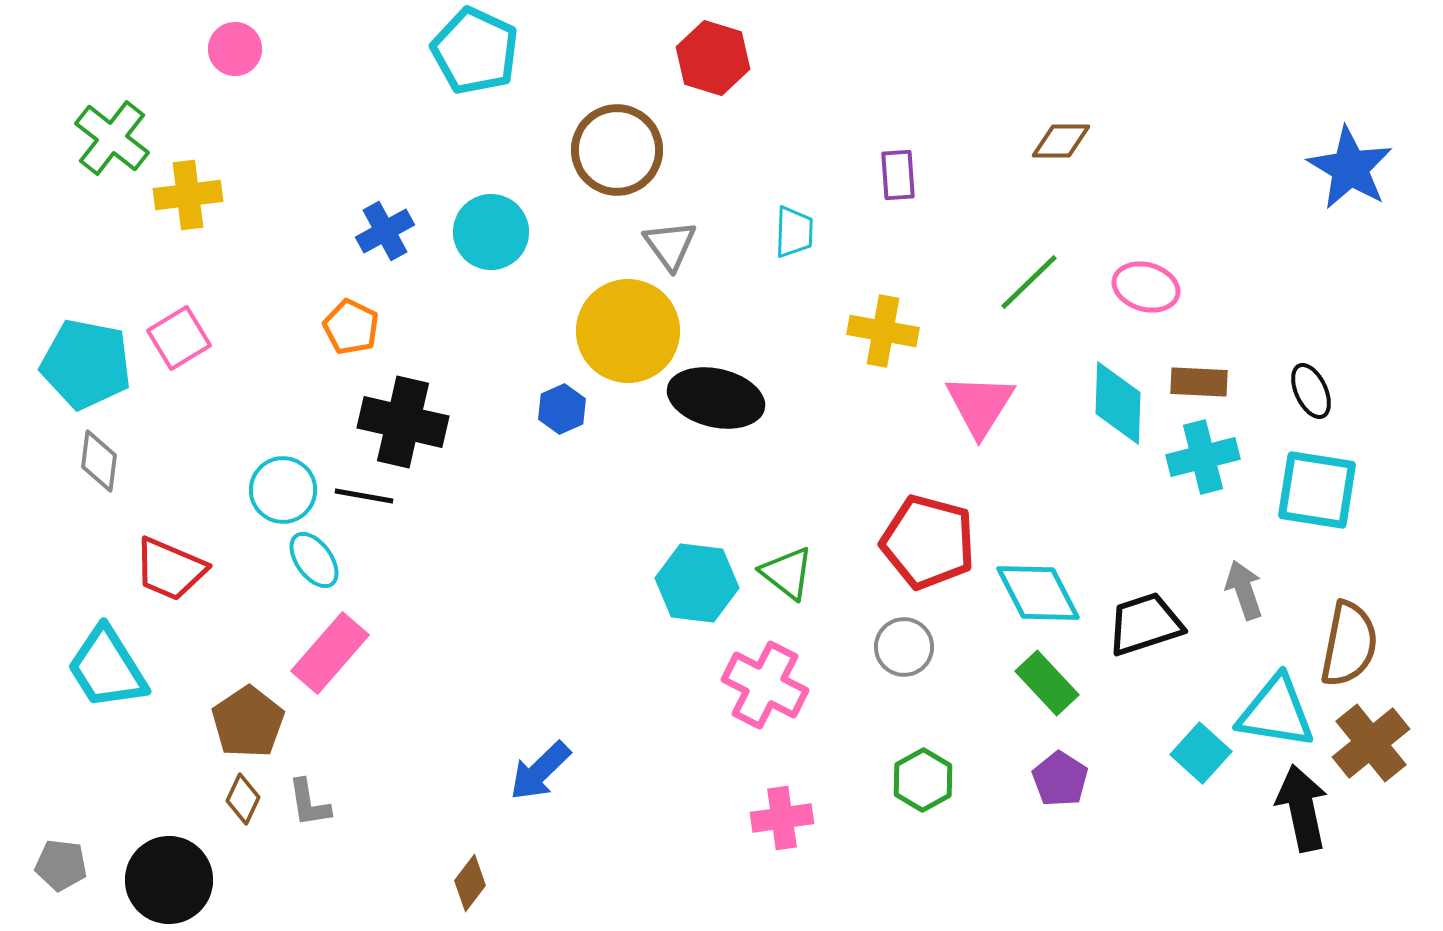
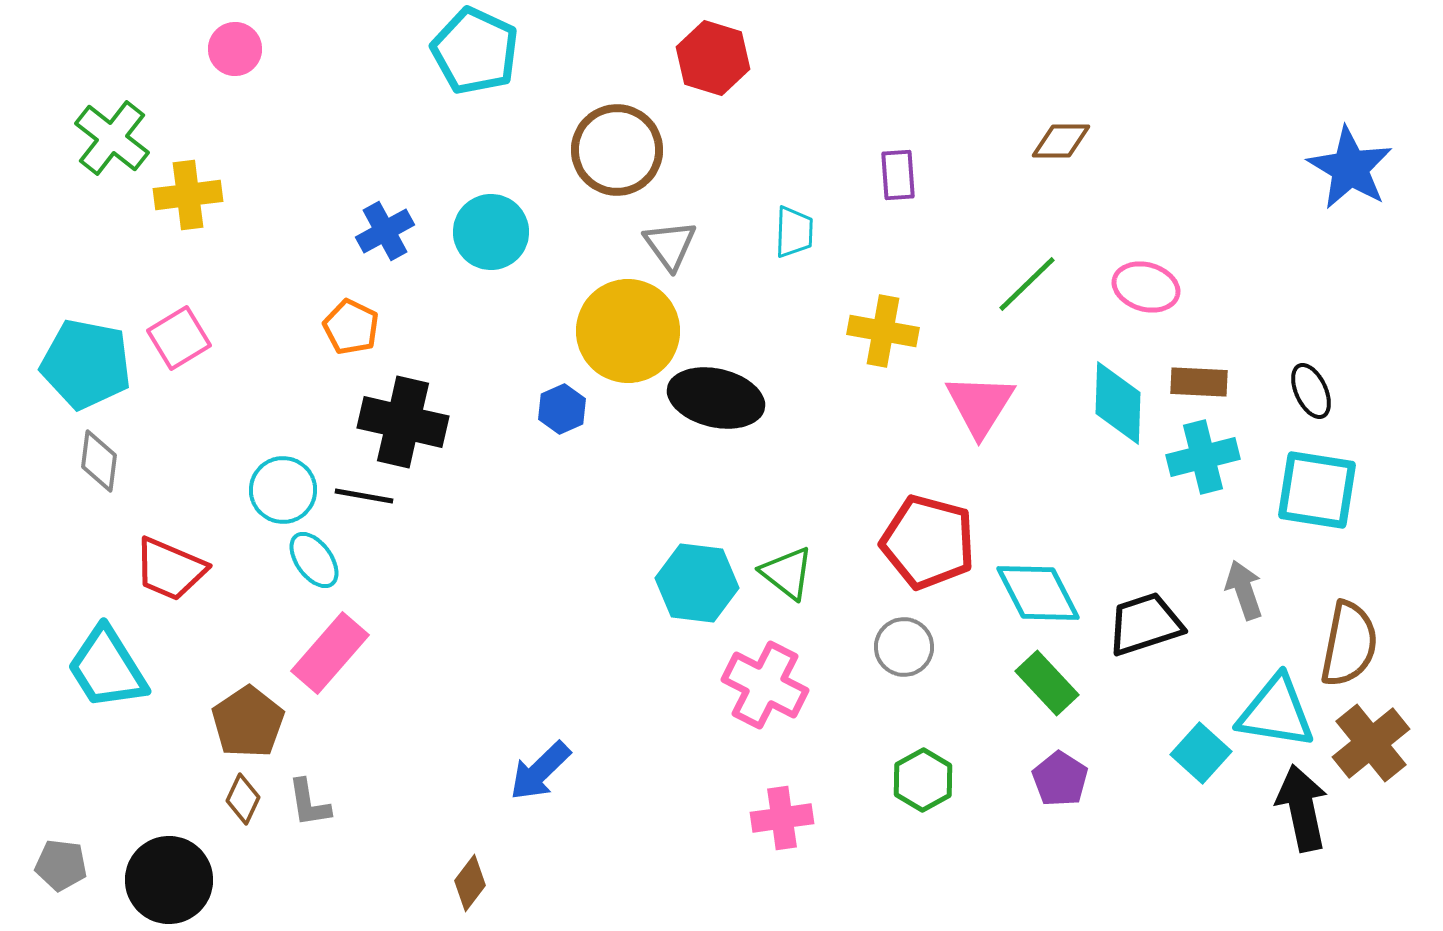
green line at (1029, 282): moved 2 px left, 2 px down
